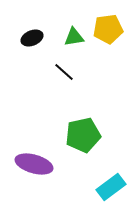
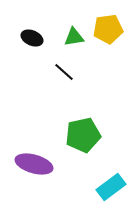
black ellipse: rotated 45 degrees clockwise
